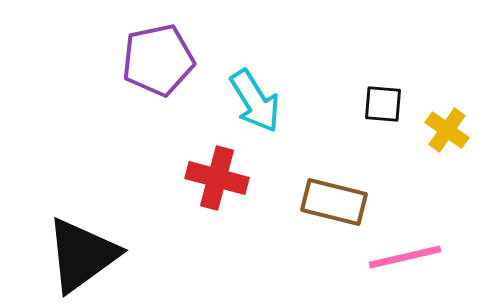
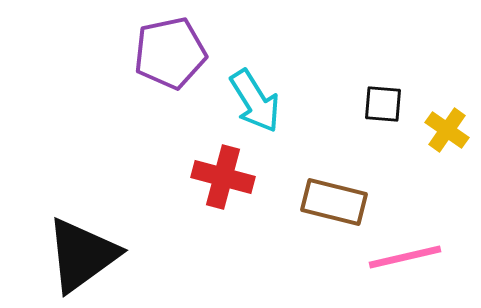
purple pentagon: moved 12 px right, 7 px up
red cross: moved 6 px right, 1 px up
